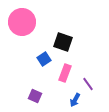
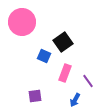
black square: rotated 36 degrees clockwise
blue square: moved 3 px up; rotated 32 degrees counterclockwise
purple line: moved 3 px up
purple square: rotated 32 degrees counterclockwise
